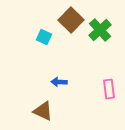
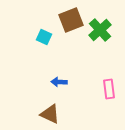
brown square: rotated 25 degrees clockwise
brown triangle: moved 7 px right, 3 px down
